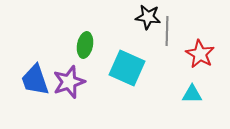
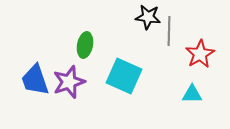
gray line: moved 2 px right
red star: rotated 12 degrees clockwise
cyan square: moved 3 px left, 8 px down
